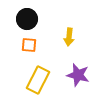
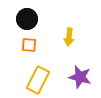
purple star: moved 2 px right, 2 px down
